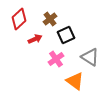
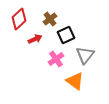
gray triangle: moved 5 px left, 2 px up; rotated 36 degrees clockwise
